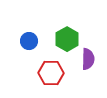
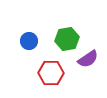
green hexagon: rotated 20 degrees clockwise
purple semicircle: rotated 55 degrees clockwise
